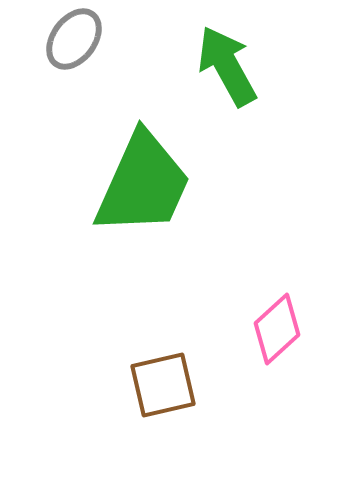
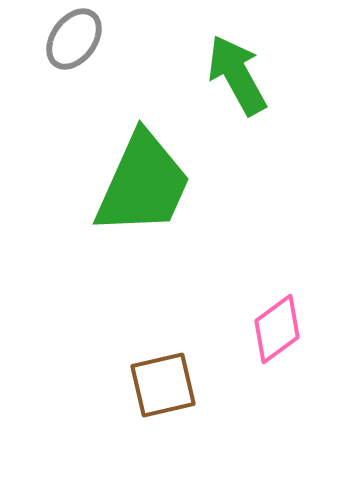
green arrow: moved 10 px right, 9 px down
pink diamond: rotated 6 degrees clockwise
